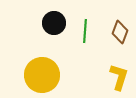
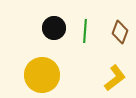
black circle: moved 5 px down
yellow L-shape: moved 4 px left, 1 px down; rotated 36 degrees clockwise
